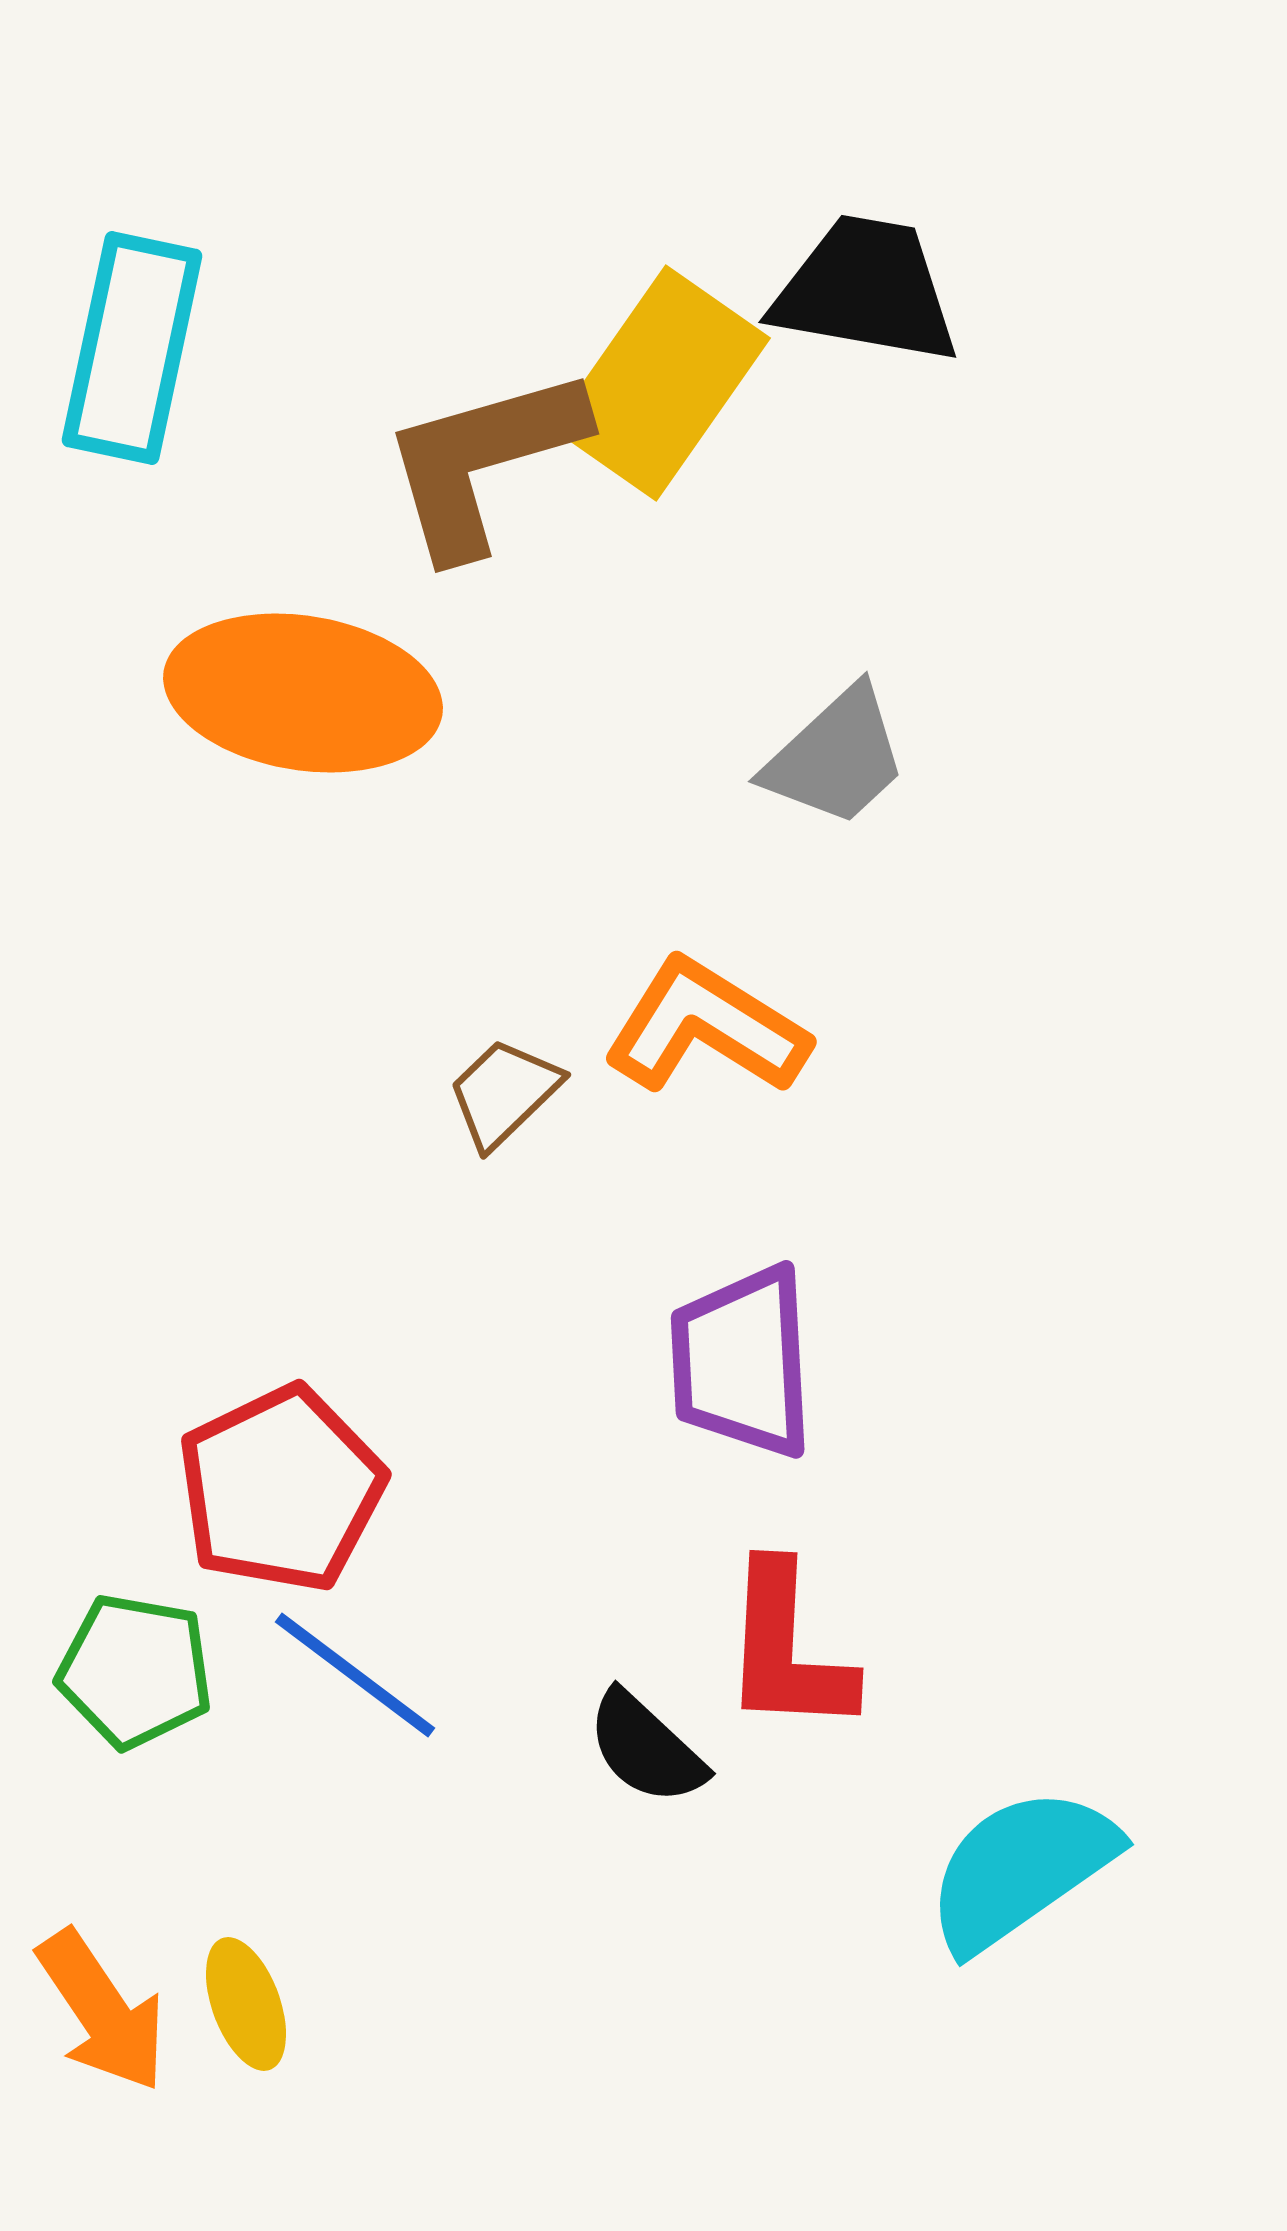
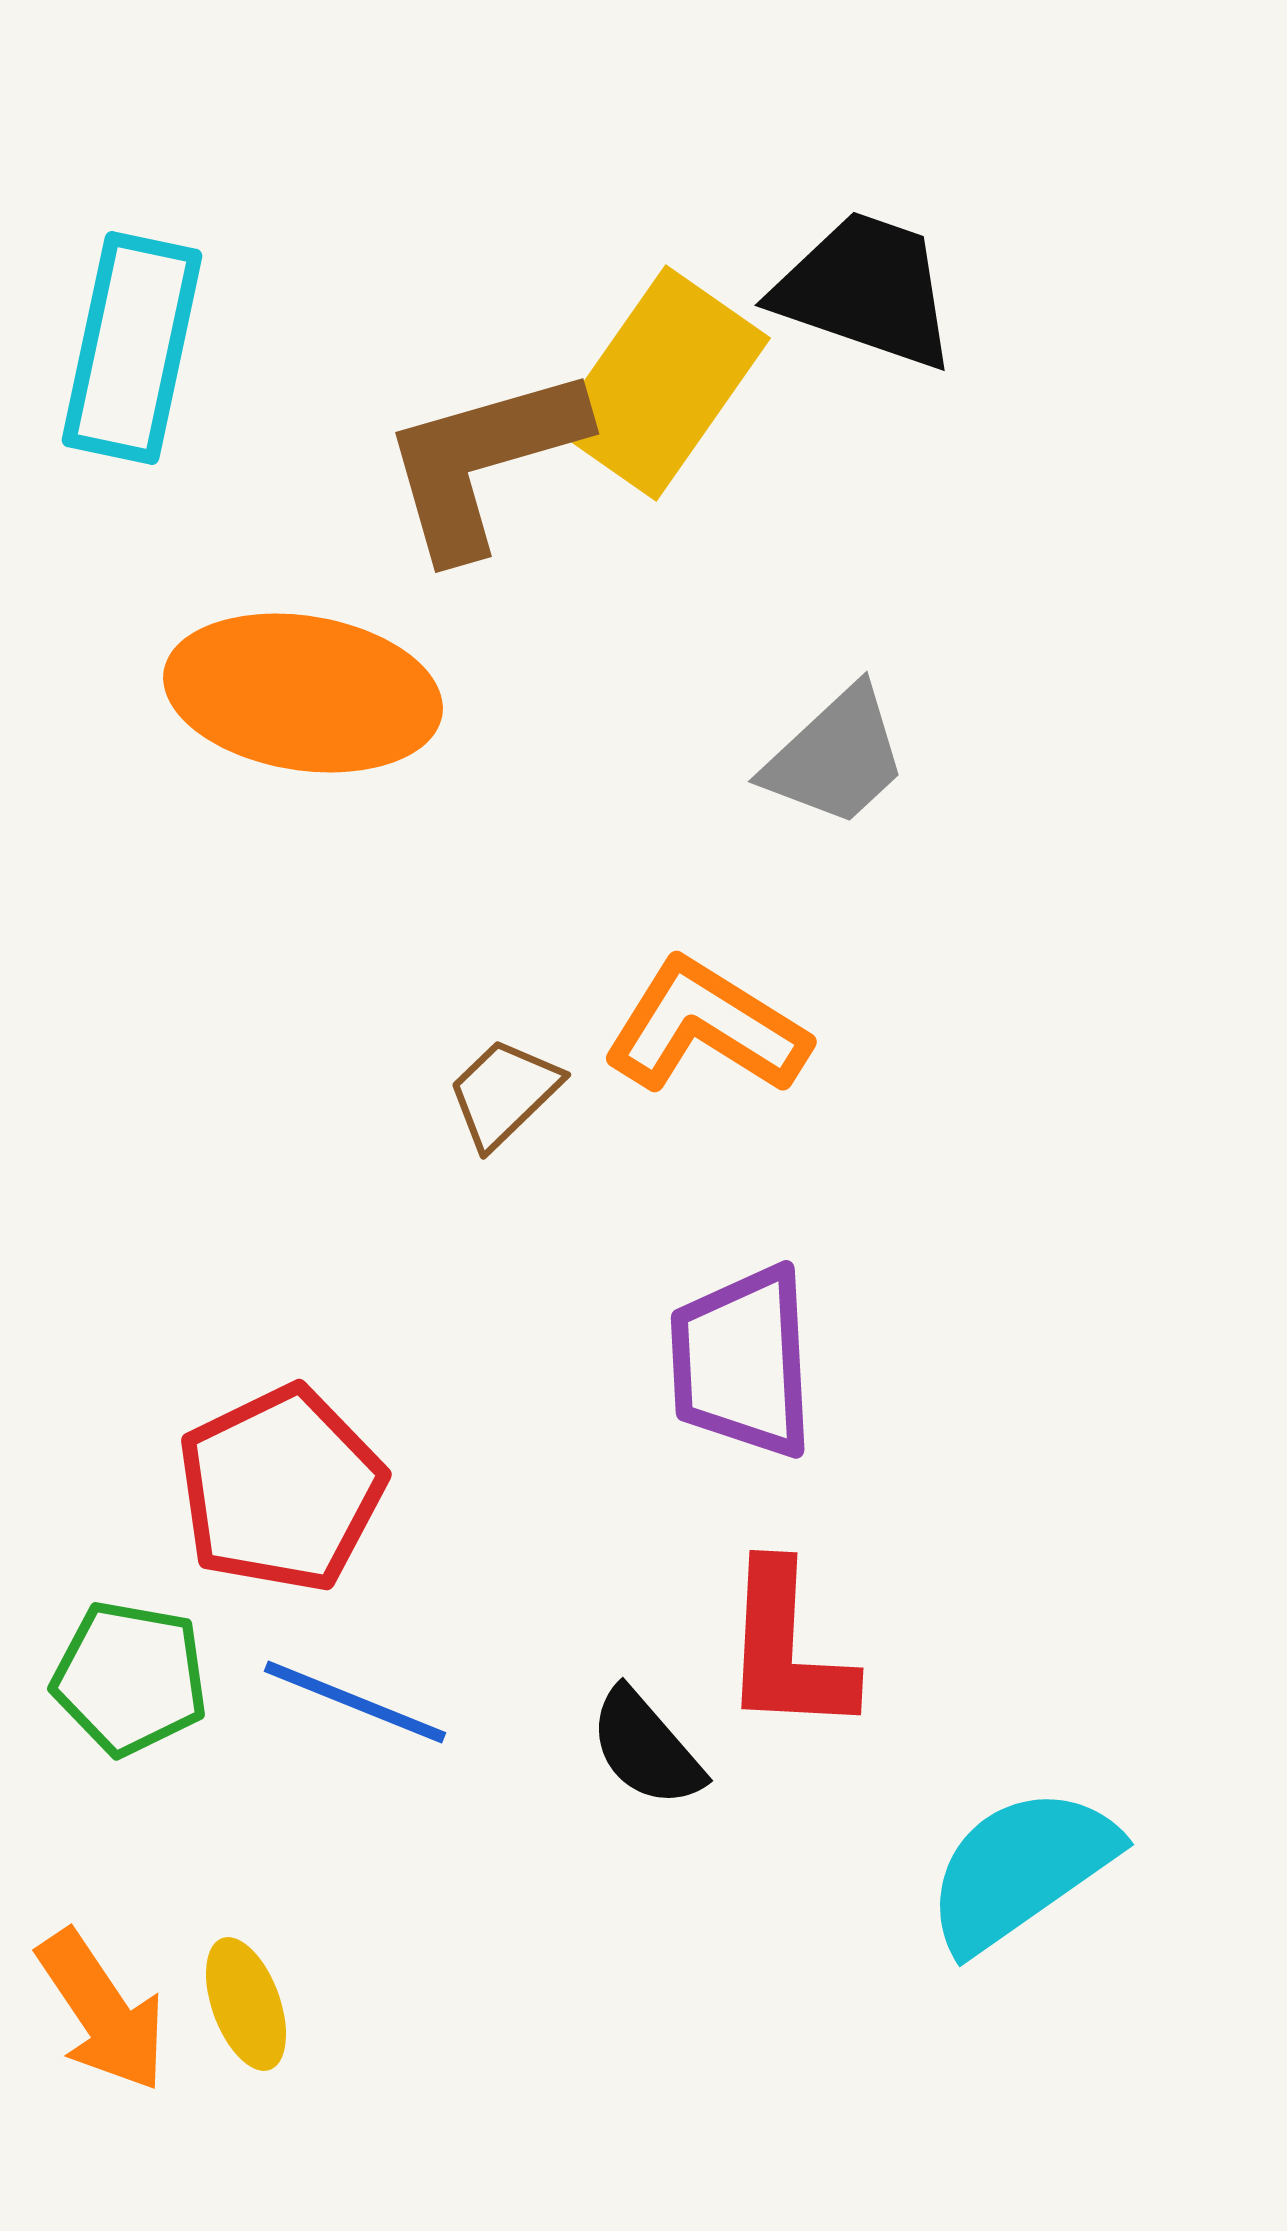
black trapezoid: rotated 9 degrees clockwise
green pentagon: moved 5 px left, 7 px down
blue line: moved 27 px down; rotated 15 degrees counterclockwise
black semicircle: rotated 6 degrees clockwise
